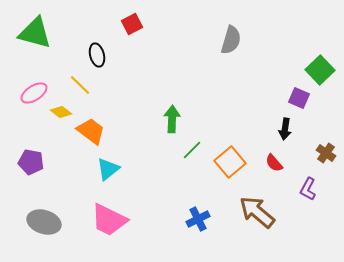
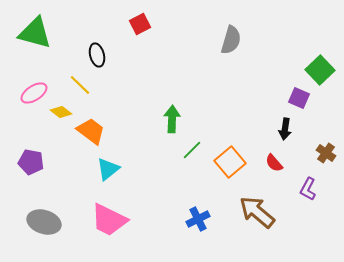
red square: moved 8 px right
